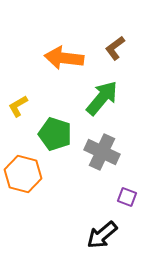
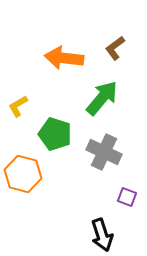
gray cross: moved 2 px right
black arrow: rotated 68 degrees counterclockwise
